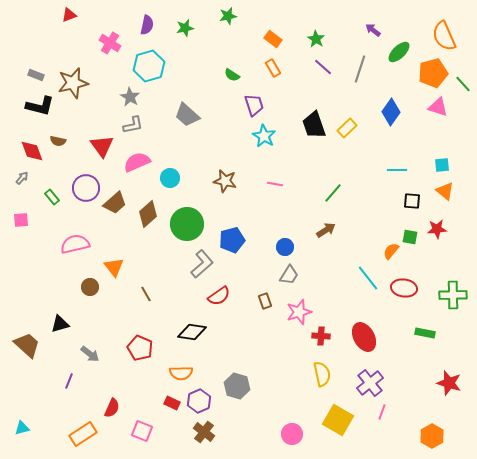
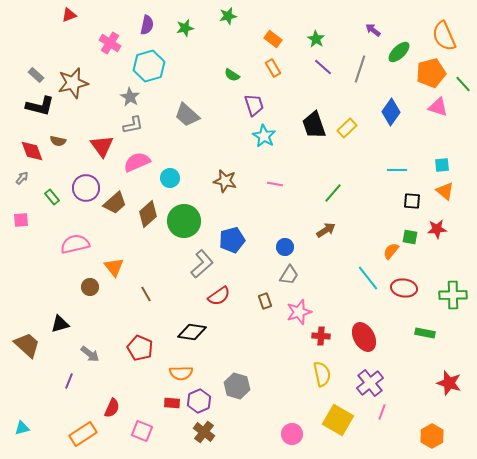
orange pentagon at (433, 73): moved 2 px left
gray rectangle at (36, 75): rotated 21 degrees clockwise
green circle at (187, 224): moved 3 px left, 3 px up
red rectangle at (172, 403): rotated 21 degrees counterclockwise
